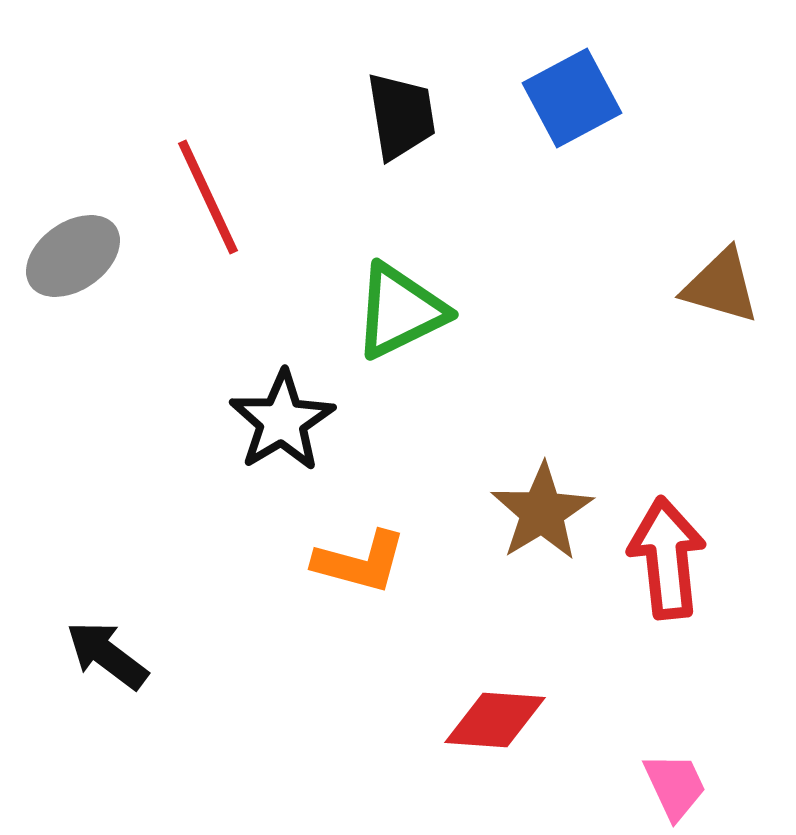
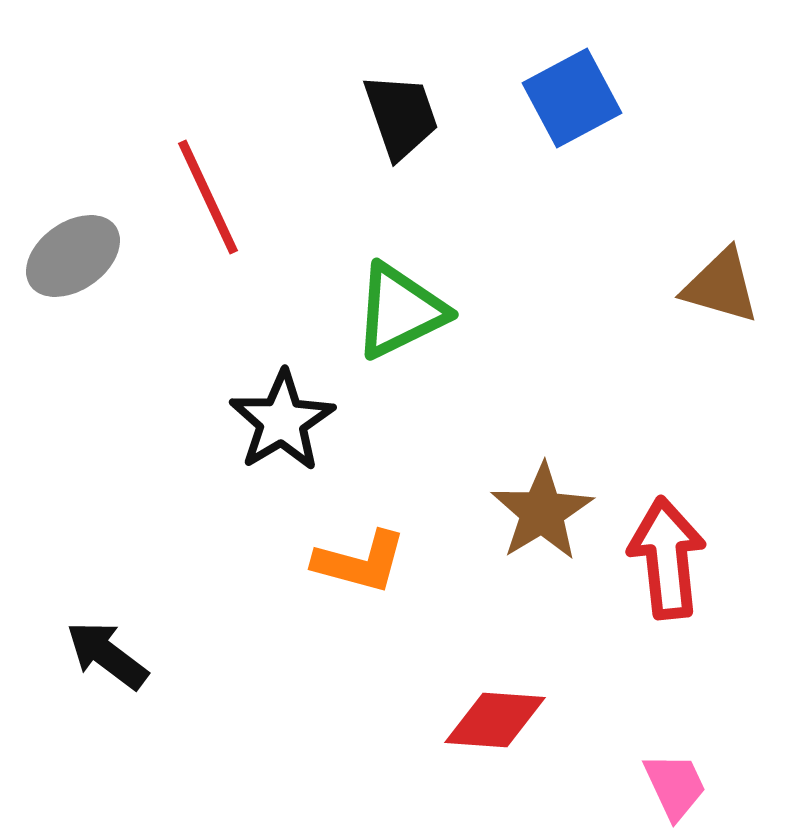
black trapezoid: rotated 10 degrees counterclockwise
